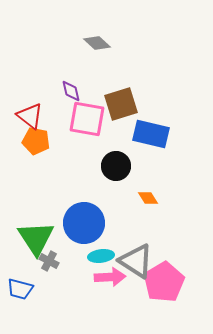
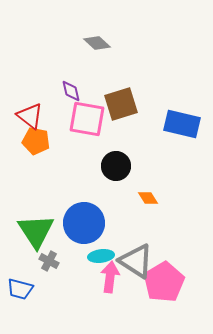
blue rectangle: moved 31 px right, 10 px up
green triangle: moved 7 px up
pink arrow: rotated 80 degrees counterclockwise
